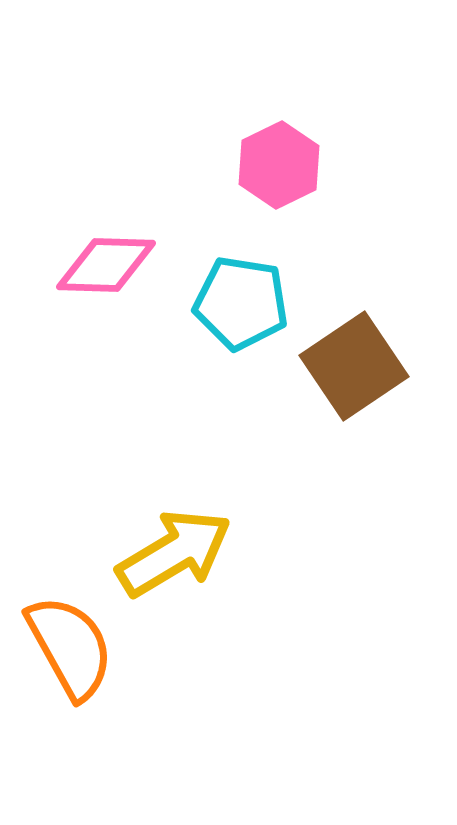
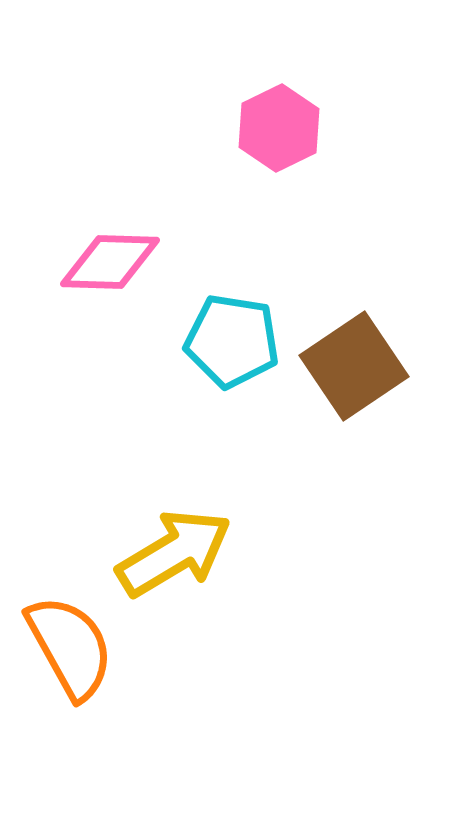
pink hexagon: moved 37 px up
pink diamond: moved 4 px right, 3 px up
cyan pentagon: moved 9 px left, 38 px down
